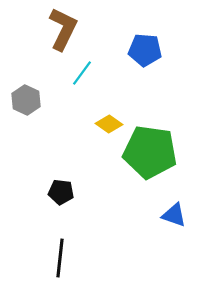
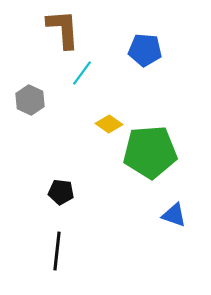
brown L-shape: rotated 30 degrees counterclockwise
gray hexagon: moved 4 px right
green pentagon: rotated 12 degrees counterclockwise
black line: moved 3 px left, 7 px up
